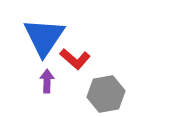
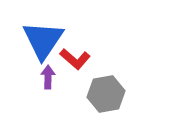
blue triangle: moved 1 px left, 3 px down
purple arrow: moved 1 px right, 4 px up
